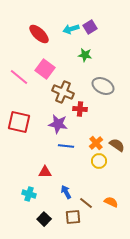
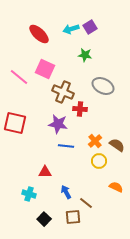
pink square: rotated 12 degrees counterclockwise
red square: moved 4 px left, 1 px down
orange cross: moved 1 px left, 2 px up
orange semicircle: moved 5 px right, 15 px up
